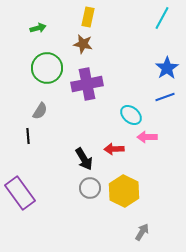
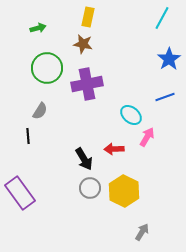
blue star: moved 2 px right, 9 px up
pink arrow: rotated 120 degrees clockwise
